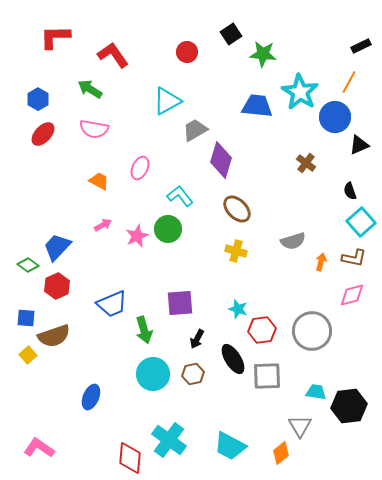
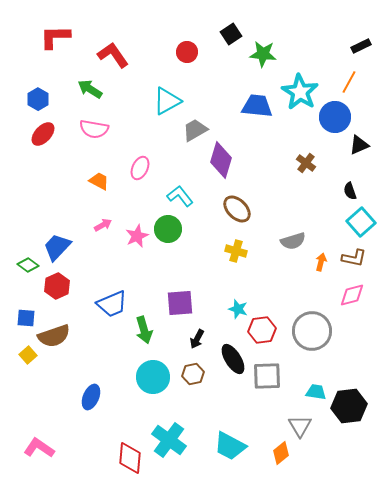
cyan circle at (153, 374): moved 3 px down
